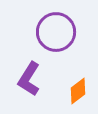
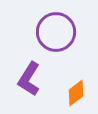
orange diamond: moved 2 px left, 2 px down
